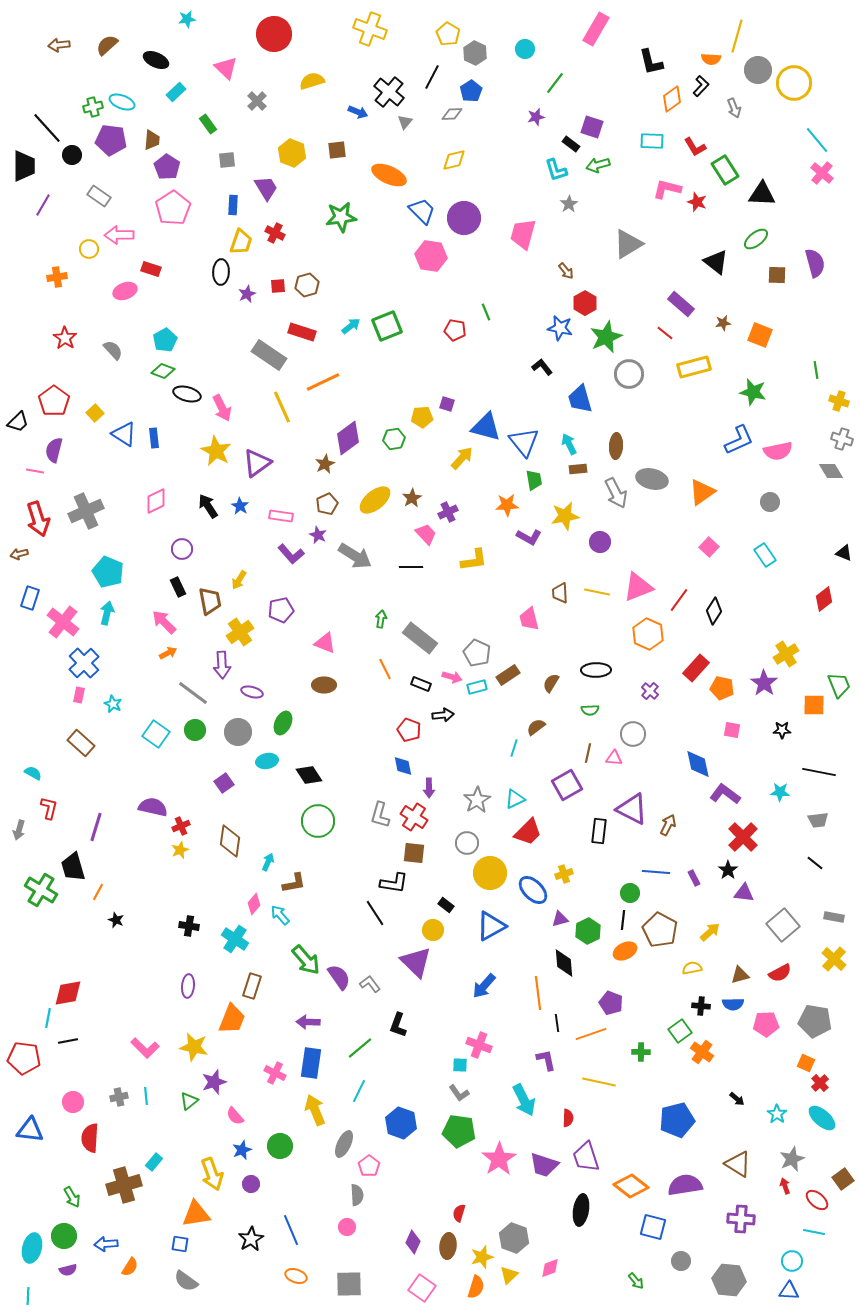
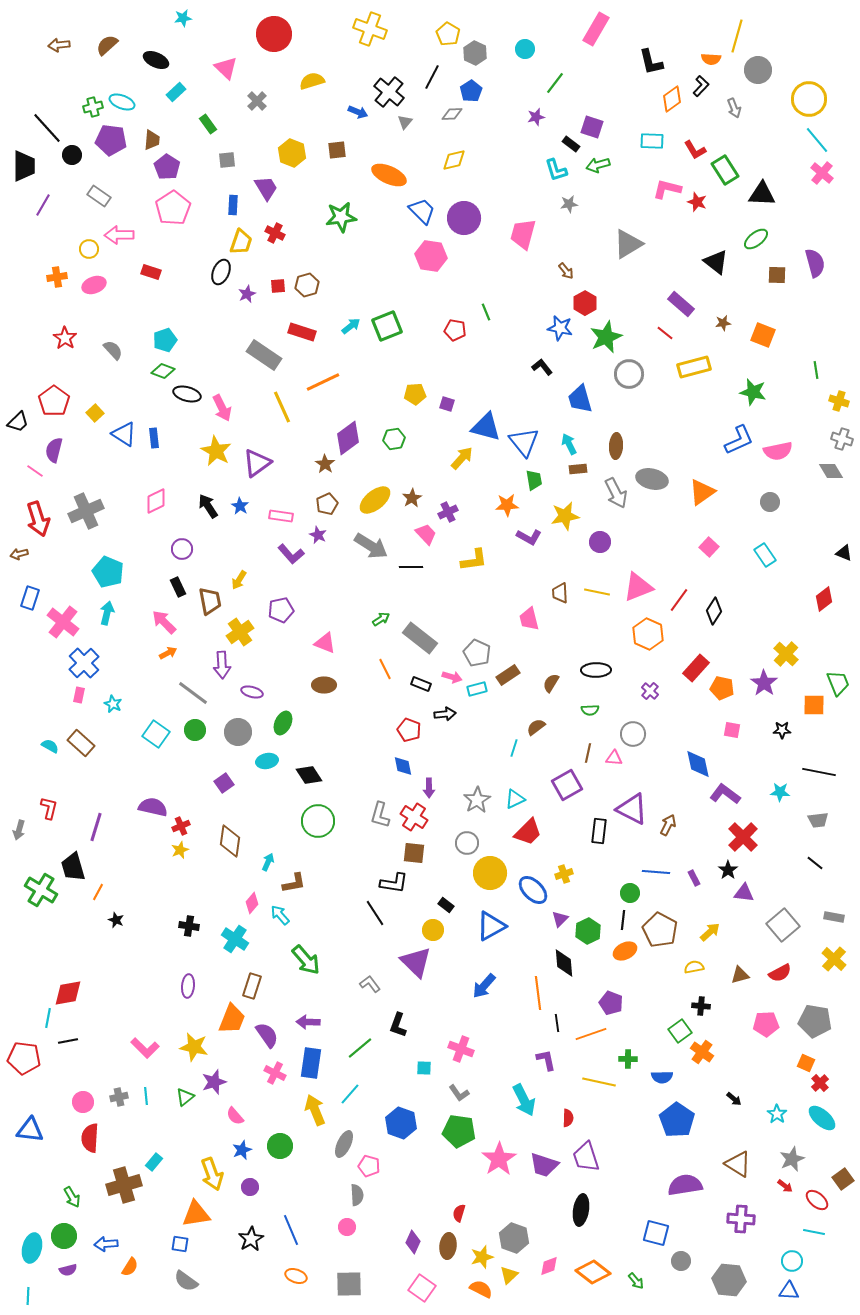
cyan star at (187, 19): moved 4 px left, 1 px up
yellow circle at (794, 83): moved 15 px right, 16 px down
red L-shape at (695, 147): moved 3 px down
gray star at (569, 204): rotated 24 degrees clockwise
red rectangle at (151, 269): moved 3 px down
black ellipse at (221, 272): rotated 20 degrees clockwise
pink ellipse at (125, 291): moved 31 px left, 6 px up
orange square at (760, 335): moved 3 px right
cyan pentagon at (165, 340): rotated 10 degrees clockwise
gray rectangle at (269, 355): moved 5 px left
yellow pentagon at (422, 417): moved 7 px left, 23 px up
brown star at (325, 464): rotated 12 degrees counterclockwise
pink line at (35, 471): rotated 24 degrees clockwise
gray arrow at (355, 556): moved 16 px right, 10 px up
green arrow at (381, 619): rotated 48 degrees clockwise
yellow cross at (786, 654): rotated 15 degrees counterclockwise
green trapezoid at (839, 685): moved 1 px left, 2 px up
cyan rectangle at (477, 687): moved 2 px down
black arrow at (443, 715): moved 2 px right, 1 px up
cyan semicircle at (33, 773): moved 17 px right, 27 px up
pink diamond at (254, 904): moved 2 px left, 1 px up
purple triangle at (560, 919): rotated 30 degrees counterclockwise
yellow semicircle at (692, 968): moved 2 px right, 1 px up
purple semicircle at (339, 977): moved 72 px left, 58 px down
blue semicircle at (733, 1004): moved 71 px left, 73 px down
pink cross at (479, 1045): moved 18 px left, 4 px down
green cross at (641, 1052): moved 13 px left, 7 px down
cyan square at (460, 1065): moved 36 px left, 3 px down
cyan line at (359, 1091): moved 9 px left, 3 px down; rotated 15 degrees clockwise
black arrow at (737, 1099): moved 3 px left
green triangle at (189, 1101): moved 4 px left, 4 px up
pink circle at (73, 1102): moved 10 px right
blue pentagon at (677, 1120): rotated 24 degrees counterclockwise
pink pentagon at (369, 1166): rotated 20 degrees counterclockwise
purple circle at (251, 1184): moved 1 px left, 3 px down
orange diamond at (631, 1186): moved 38 px left, 86 px down
red arrow at (785, 1186): rotated 147 degrees clockwise
blue square at (653, 1227): moved 3 px right, 6 px down
pink diamond at (550, 1268): moved 1 px left, 2 px up
orange semicircle at (476, 1287): moved 5 px right, 2 px down; rotated 80 degrees counterclockwise
